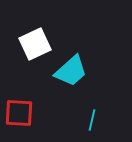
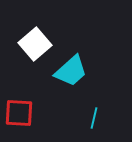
white square: rotated 16 degrees counterclockwise
cyan line: moved 2 px right, 2 px up
